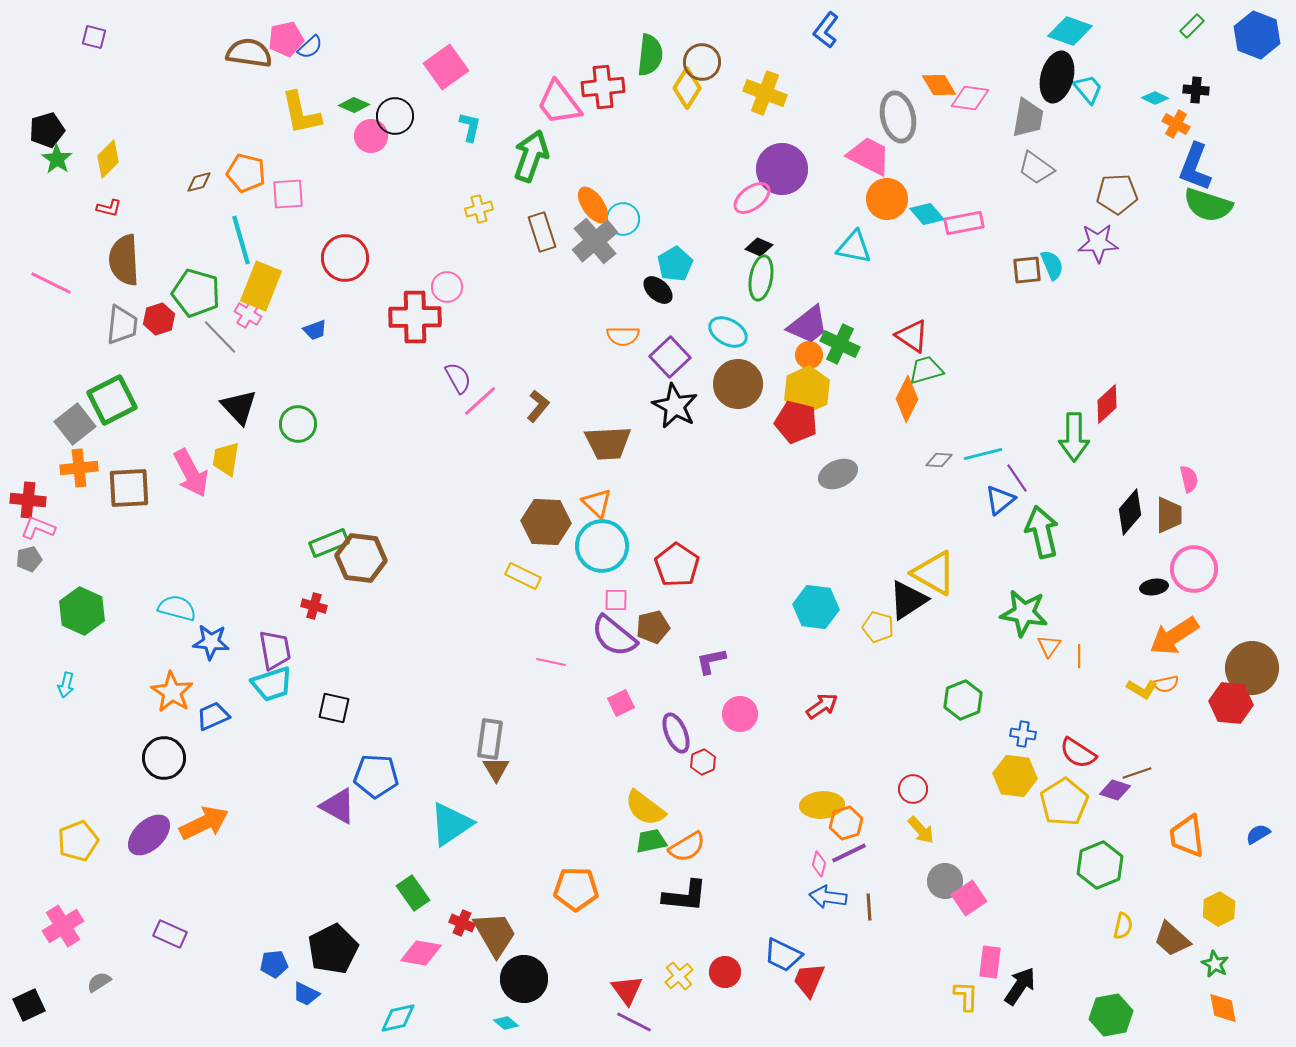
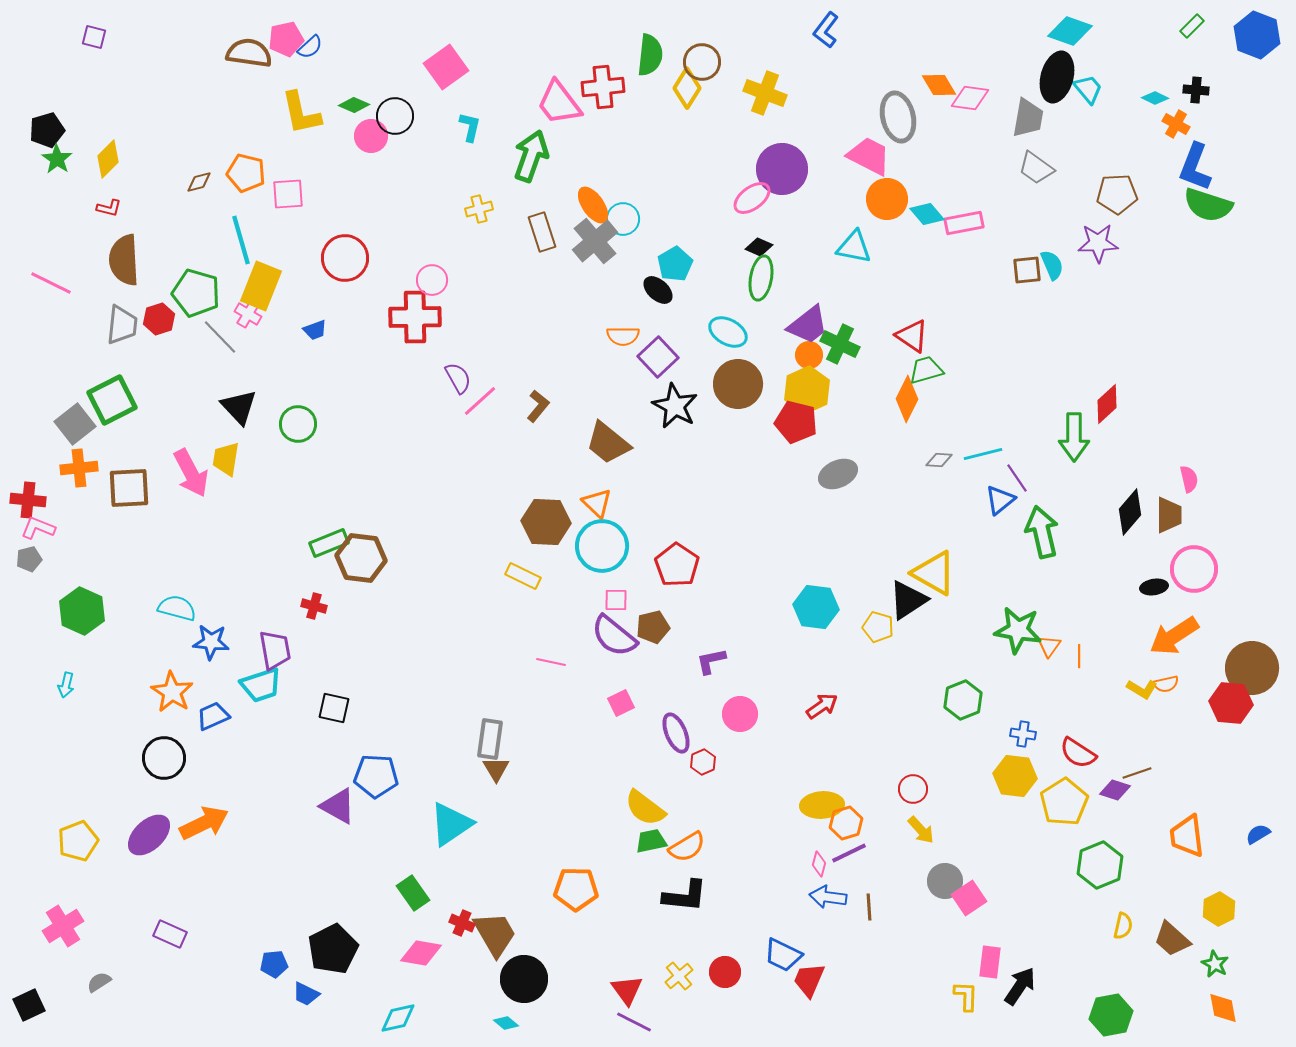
pink circle at (447, 287): moved 15 px left, 7 px up
purple square at (670, 357): moved 12 px left
brown trapezoid at (608, 443): rotated 42 degrees clockwise
green star at (1024, 613): moved 6 px left, 17 px down
cyan trapezoid at (272, 684): moved 11 px left, 1 px down
